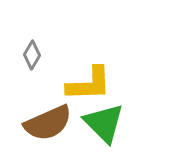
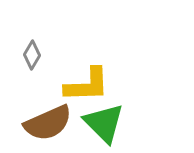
yellow L-shape: moved 2 px left, 1 px down
